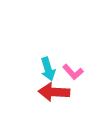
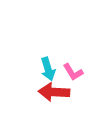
pink L-shape: rotated 10 degrees clockwise
